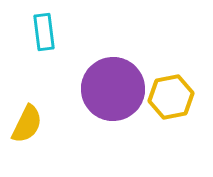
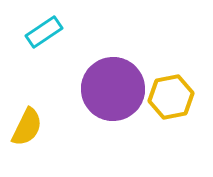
cyan rectangle: rotated 63 degrees clockwise
yellow semicircle: moved 3 px down
